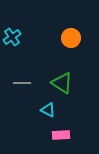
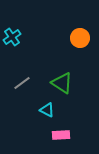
orange circle: moved 9 px right
gray line: rotated 36 degrees counterclockwise
cyan triangle: moved 1 px left
